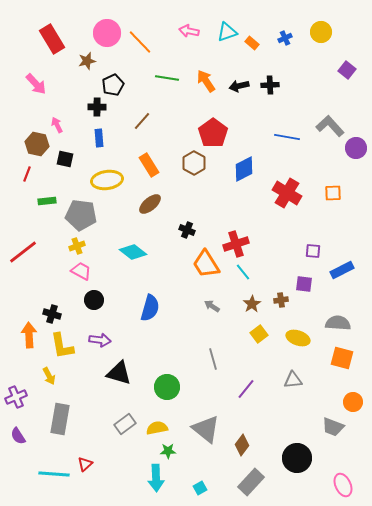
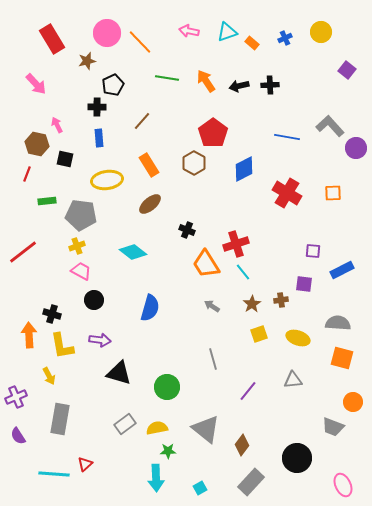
yellow square at (259, 334): rotated 18 degrees clockwise
purple line at (246, 389): moved 2 px right, 2 px down
